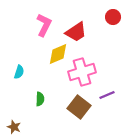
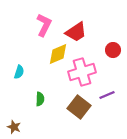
red circle: moved 33 px down
